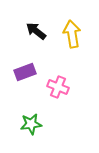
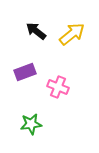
yellow arrow: rotated 60 degrees clockwise
